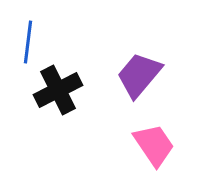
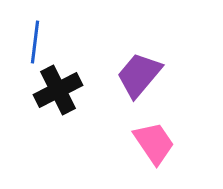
blue line: moved 7 px right
pink trapezoid: moved 2 px up
